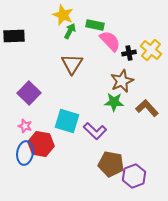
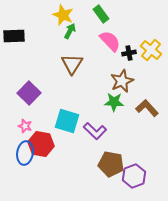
green rectangle: moved 6 px right, 11 px up; rotated 42 degrees clockwise
